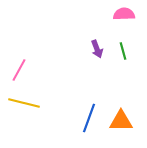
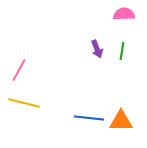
green line: moved 1 px left; rotated 24 degrees clockwise
blue line: rotated 76 degrees clockwise
